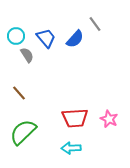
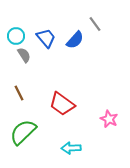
blue semicircle: moved 1 px down
gray semicircle: moved 3 px left
brown line: rotated 14 degrees clockwise
red trapezoid: moved 13 px left, 14 px up; rotated 40 degrees clockwise
